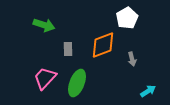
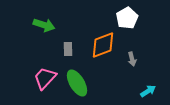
green ellipse: rotated 52 degrees counterclockwise
